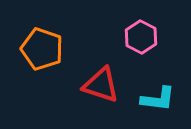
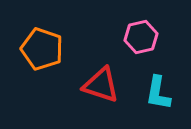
pink hexagon: rotated 20 degrees clockwise
cyan L-shape: moved 6 px up; rotated 93 degrees clockwise
